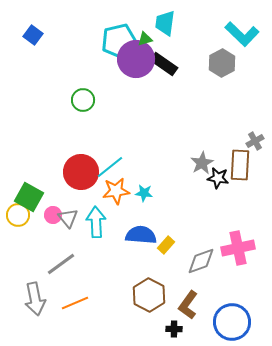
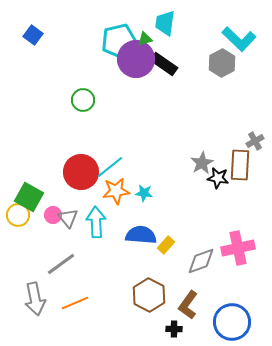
cyan L-shape: moved 3 px left, 5 px down
